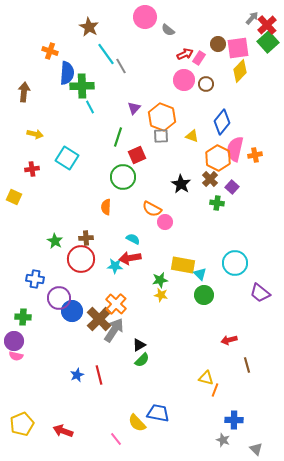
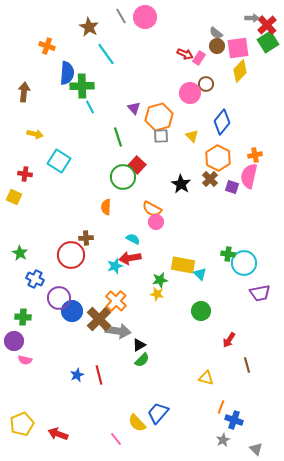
gray arrow at (252, 18): rotated 48 degrees clockwise
gray semicircle at (168, 30): moved 48 px right, 3 px down
green square at (268, 42): rotated 10 degrees clockwise
brown circle at (218, 44): moved 1 px left, 2 px down
orange cross at (50, 51): moved 3 px left, 5 px up
red arrow at (185, 54): rotated 49 degrees clockwise
gray line at (121, 66): moved 50 px up
pink circle at (184, 80): moved 6 px right, 13 px down
purple triangle at (134, 108): rotated 24 degrees counterclockwise
orange hexagon at (162, 117): moved 3 px left; rotated 24 degrees clockwise
yellow triangle at (192, 136): rotated 24 degrees clockwise
green line at (118, 137): rotated 36 degrees counterclockwise
pink semicircle at (235, 149): moved 14 px right, 27 px down
red square at (137, 155): moved 10 px down; rotated 24 degrees counterclockwise
cyan square at (67, 158): moved 8 px left, 3 px down
red cross at (32, 169): moved 7 px left, 5 px down; rotated 16 degrees clockwise
purple square at (232, 187): rotated 24 degrees counterclockwise
green cross at (217, 203): moved 11 px right, 51 px down
pink circle at (165, 222): moved 9 px left
green star at (55, 241): moved 35 px left, 12 px down
red circle at (81, 259): moved 10 px left, 4 px up
cyan circle at (235, 263): moved 9 px right
cyan star at (115, 266): rotated 21 degrees counterclockwise
blue cross at (35, 279): rotated 18 degrees clockwise
purple trapezoid at (260, 293): rotated 50 degrees counterclockwise
yellow star at (161, 295): moved 4 px left, 1 px up
green circle at (204, 295): moved 3 px left, 16 px down
orange cross at (116, 304): moved 3 px up
gray arrow at (114, 330): moved 4 px right, 1 px down; rotated 65 degrees clockwise
red arrow at (229, 340): rotated 42 degrees counterclockwise
pink semicircle at (16, 356): moved 9 px right, 4 px down
orange line at (215, 390): moved 6 px right, 17 px down
blue trapezoid at (158, 413): rotated 60 degrees counterclockwise
blue cross at (234, 420): rotated 18 degrees clockwise
red arrow at (63, 431): moved 5 px left, 3 px down
gray star at (223, 440): rotated 24 degrees clockwise
